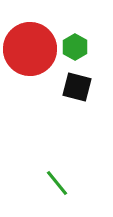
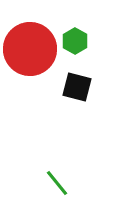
green hexagon: moved 6 px up
